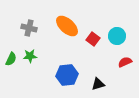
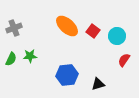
gray cross: moved 15 px left; rotated 35 degrees counterclockwise
red square: moved 8 px up
red semicircle: moved 1 px left, 2 px up; rotated 32 degrees counterclockwise
